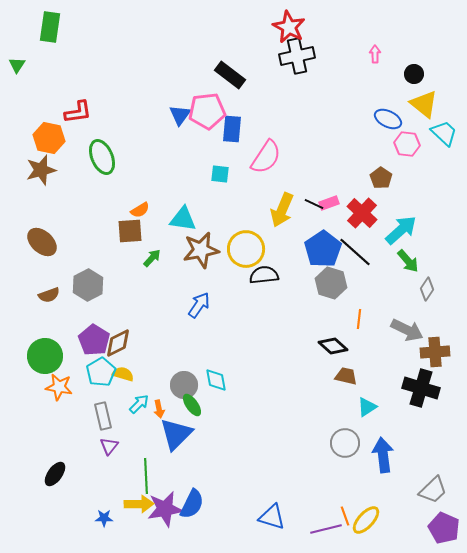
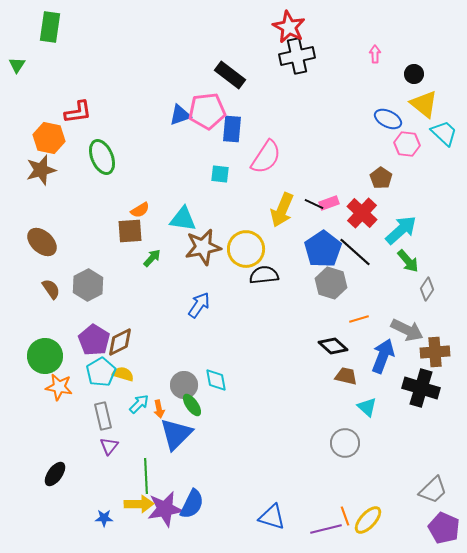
blue triangle at (180, 115): rotated 35 degrees clockwise
brown star at (201, 250): moved 2 px right, 3 px up
brown semicircle at (49, 295): moved 2 px right, 6 px up; rotated 105 degrees counterclockwise
orange line at (359, 319): rotated 66 degrees clockwise
brown diamond at (118, 343): moved 2 px right, 1 px up
cyan triangle at (367, 407): rotated 45 degrees counterclockwise
blue arrow at (383, 455): moved 99 px up; rotated 28 degrees clockwise
yellow ellipse at (366, 520): moved 2 px right
